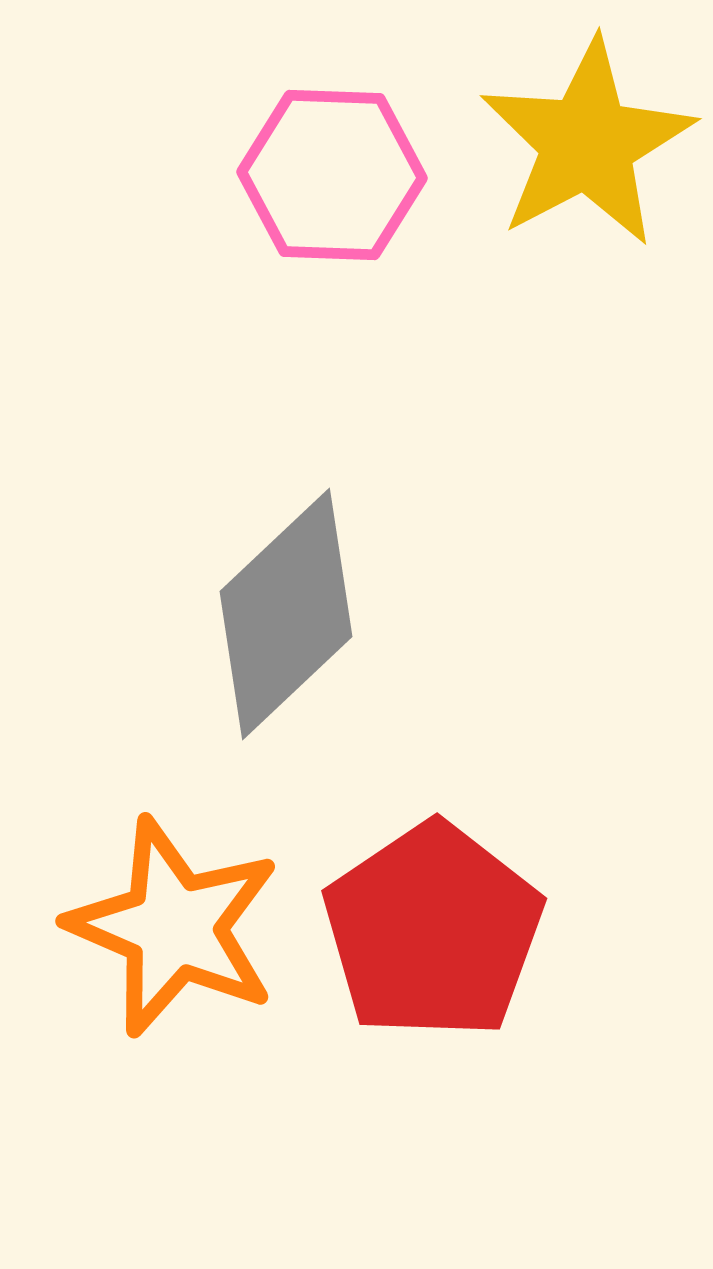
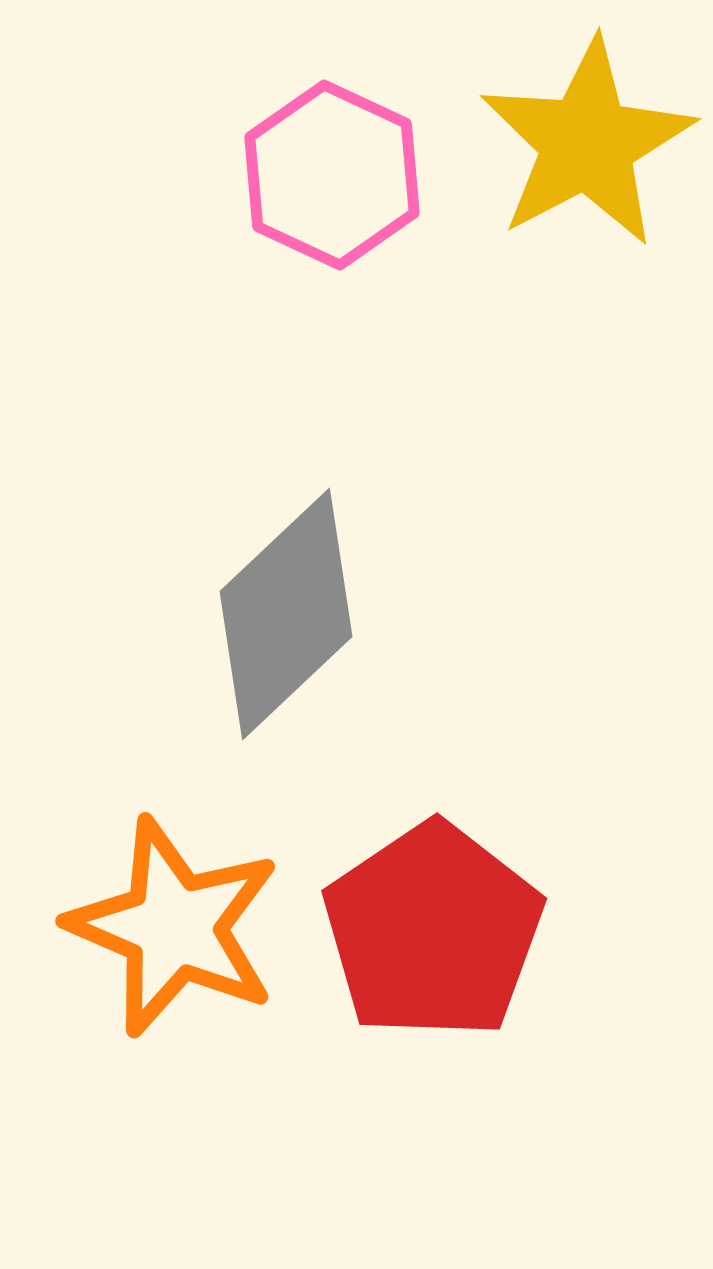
pink hexagon: rotated 23 degrees clockwise
